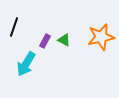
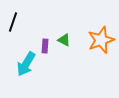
black line: moved 1 px left, 5 px up
orange star: moved 3 px down; rotated 8 degrees counterclockwise
purple rectangle: moved 5 px down; rotated 24 degrees counterclockwise
